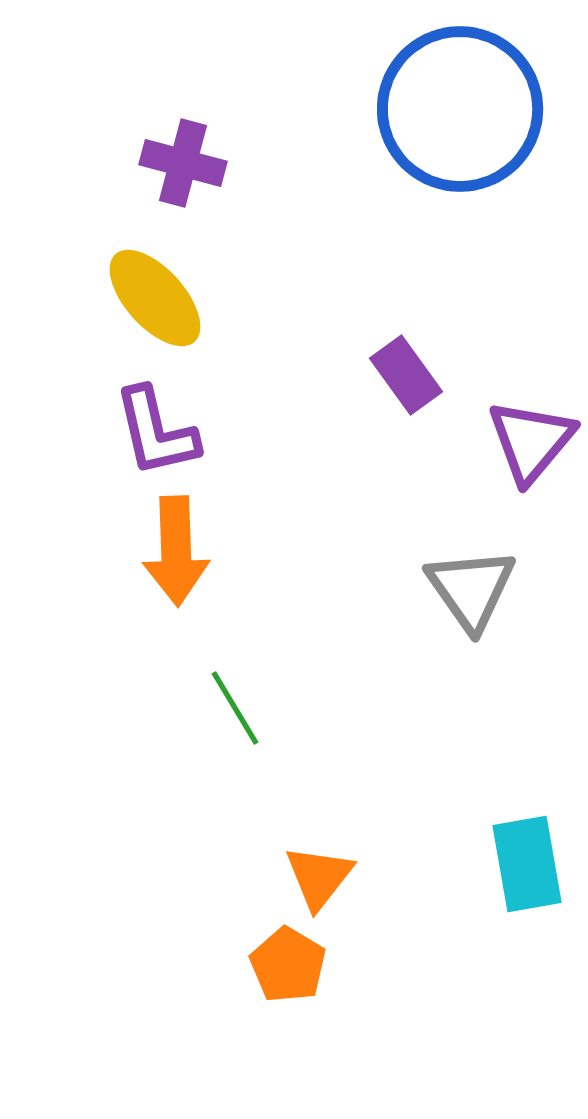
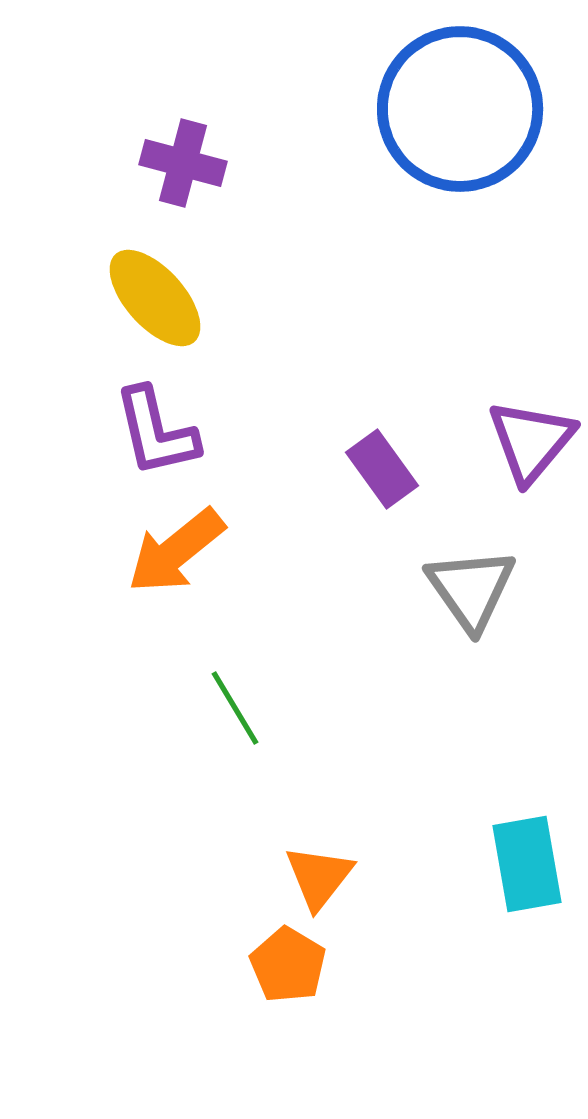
purple rectangle: moved 24 px left, 94 px down
orange arrow: rotated 53 degrees clockwise
